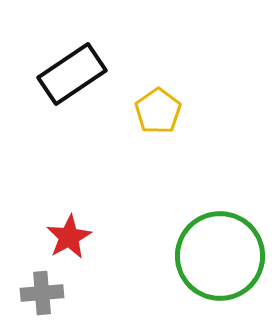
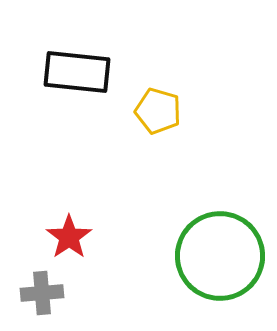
black rectangle: moved 5 px right, 2 px up; rotated 40 degrees clockwise
yellow pentagon: rotated 21 degrees counterclockwise
red star: rotated 6 degrees counterclockwise
